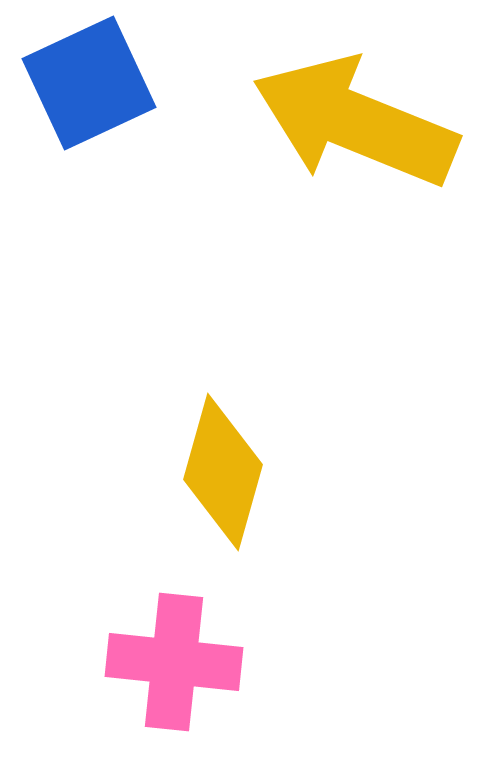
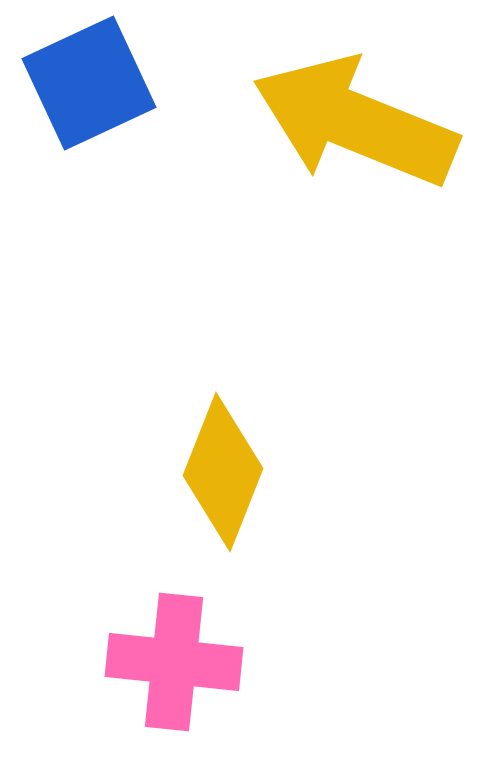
yellow diamond: rotated 6 degrees clockwise
